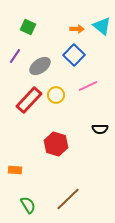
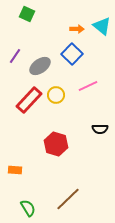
green square: moved 1 px left, 13 px up
blue square: moved 2 px left, 1 px up
green semicircle: moved 3 px down
